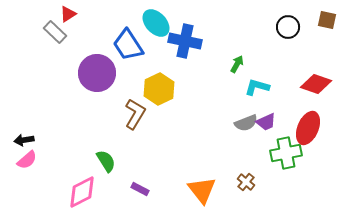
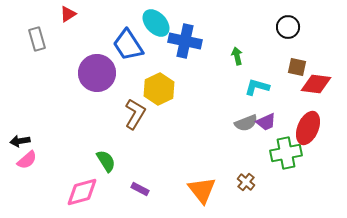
brown square: moved 30 px left, 47 px down
gray rectangle: moved 18 px left, 7 px down; rotated 30 degrees clockwise
green arrow: moved 8 px up; rotated 42 degrees counterclockwise
red diamond: rotated 12 degrees counterclockwise
black arrow: moved 4 px left, 1 px down
pink diamond: rotated 12 degrees clockwise
